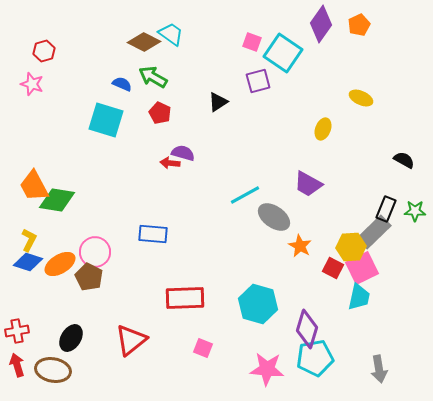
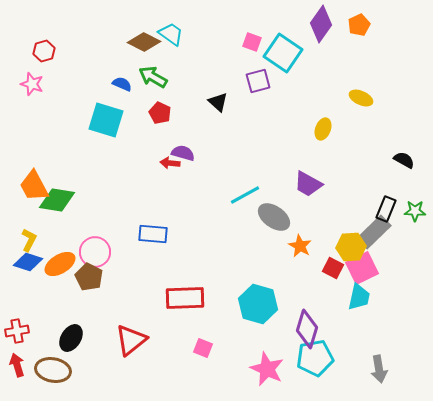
black triangle at (218, 102): rotated 45 degrees counterclockwise
pink star at (267, 369): rotated 20 degrees clockwise
